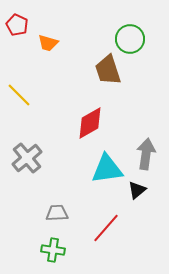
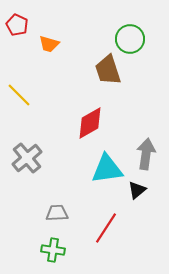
orange trapezoid: moved 1 px right, 1 px down
red line: rotated 8 degrees counterclockwise
